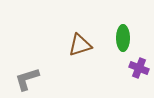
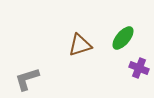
green ellipse: rotated 40 degrees clockwise
